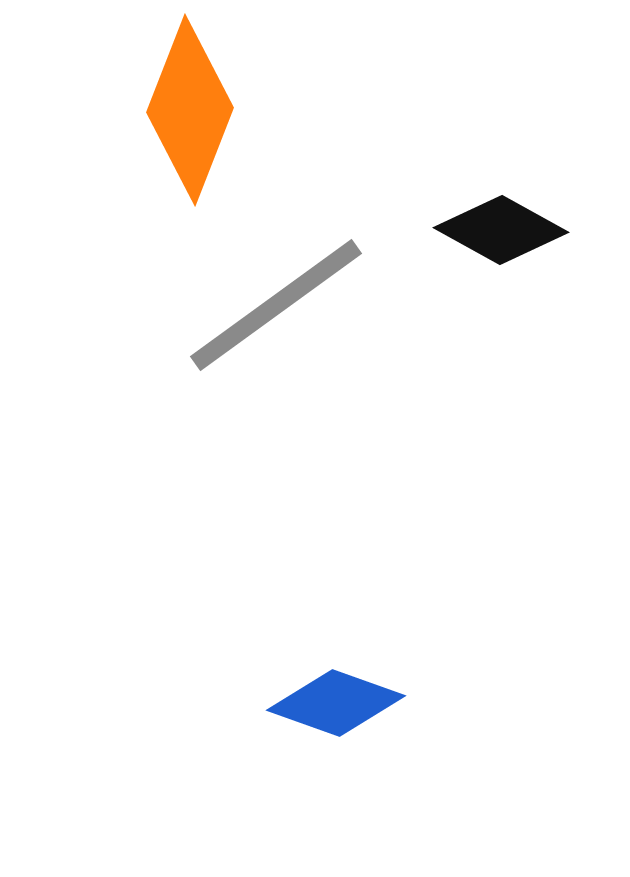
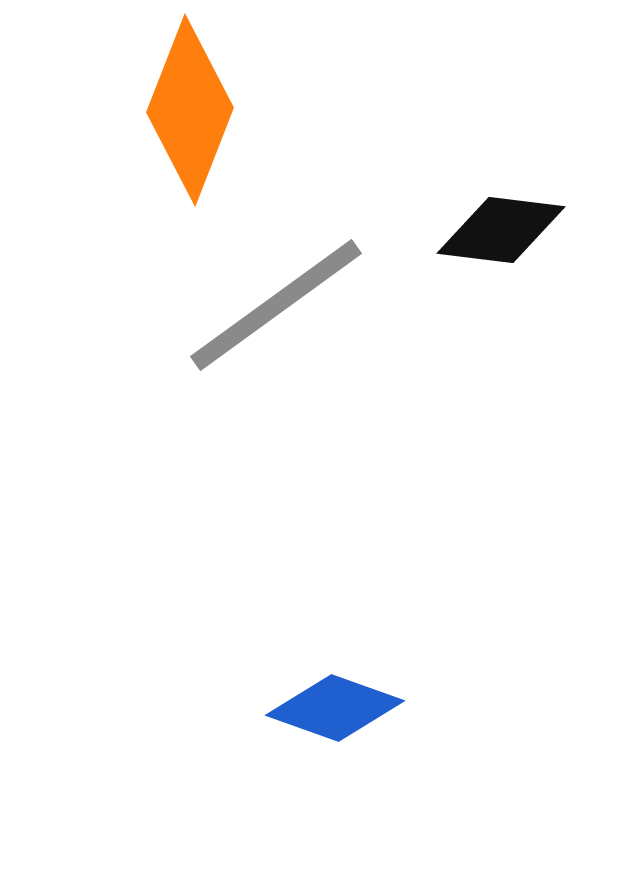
black diamond: rotated 22 degrees counterclockwise
blue diamond: moved 1 px left, 5 px down
